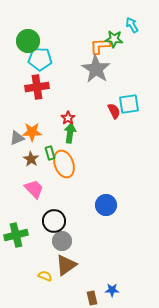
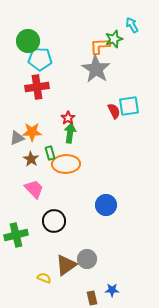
green star: rotated 24 degrees counterclockwise
cyan square: moved 2 px down
orange ellipse: moved 2 px right; rotated 72 degrees counterclockwise
gray circle: moved 25 px right, 18 px down
yellow semicircle: moved 1 px left, 2 px down
